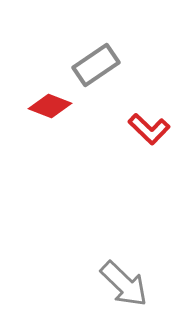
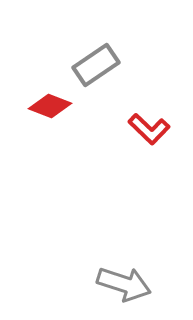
gray arrow: rotated 26 degrees counterclockwise
